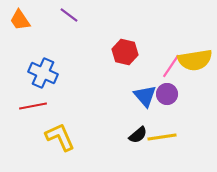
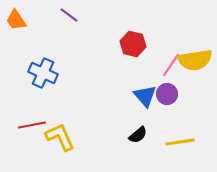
orange trapezoid: moved 4 px left
red hexagon: moved 8 px right, 8 px up
pink line: moved 1 px up
red line: moved 1 px left, 19 px down
yellow line: moved 18 px right, 5 px down
